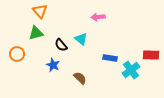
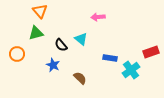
red rectangle: moved 3 px up; rotated 21 degrees counterclockwise
